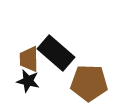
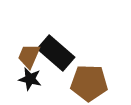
brown trapezoid: moved 3 px up; rotated 24 degrees clockwise
black star: moved 2 px right, 2 px up
